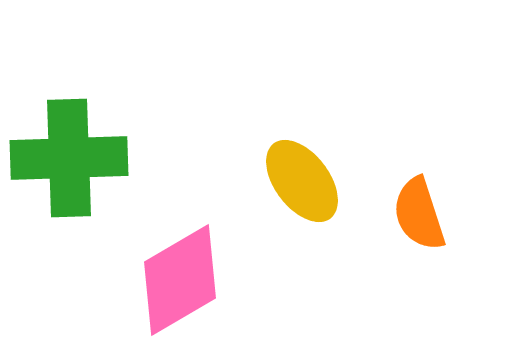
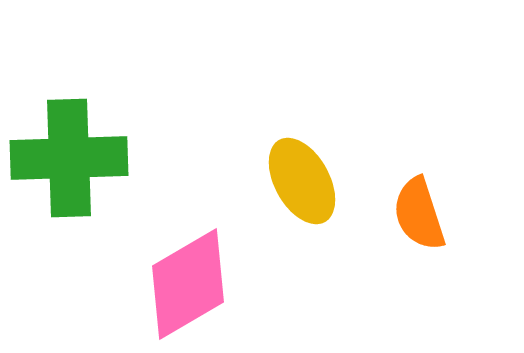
yellow ellipse: rotated 8 degrees clockwise
pink diamond: moved 8 px right, 4 px down
